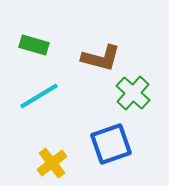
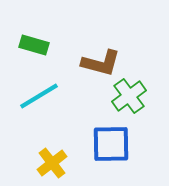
brown L-shape: moved 5 px down
green cross: moved 4 px left, 3 px down; rotated 12 degrees clockwise
blue square: rotated 18 degrees clockwise
